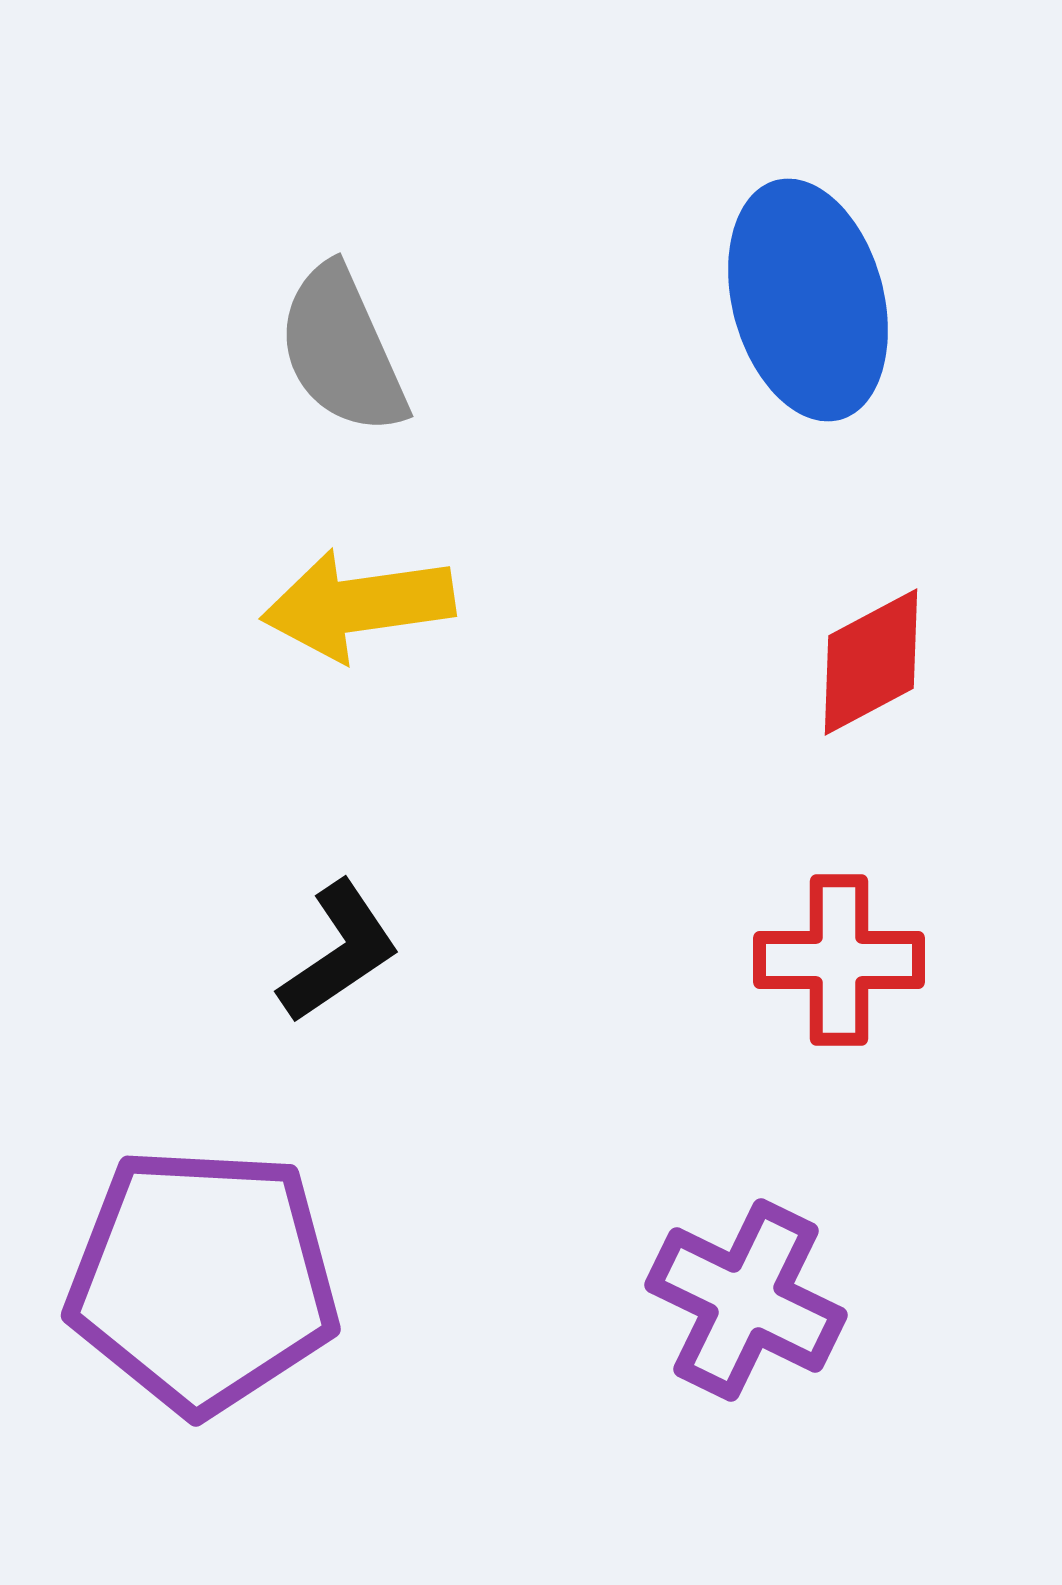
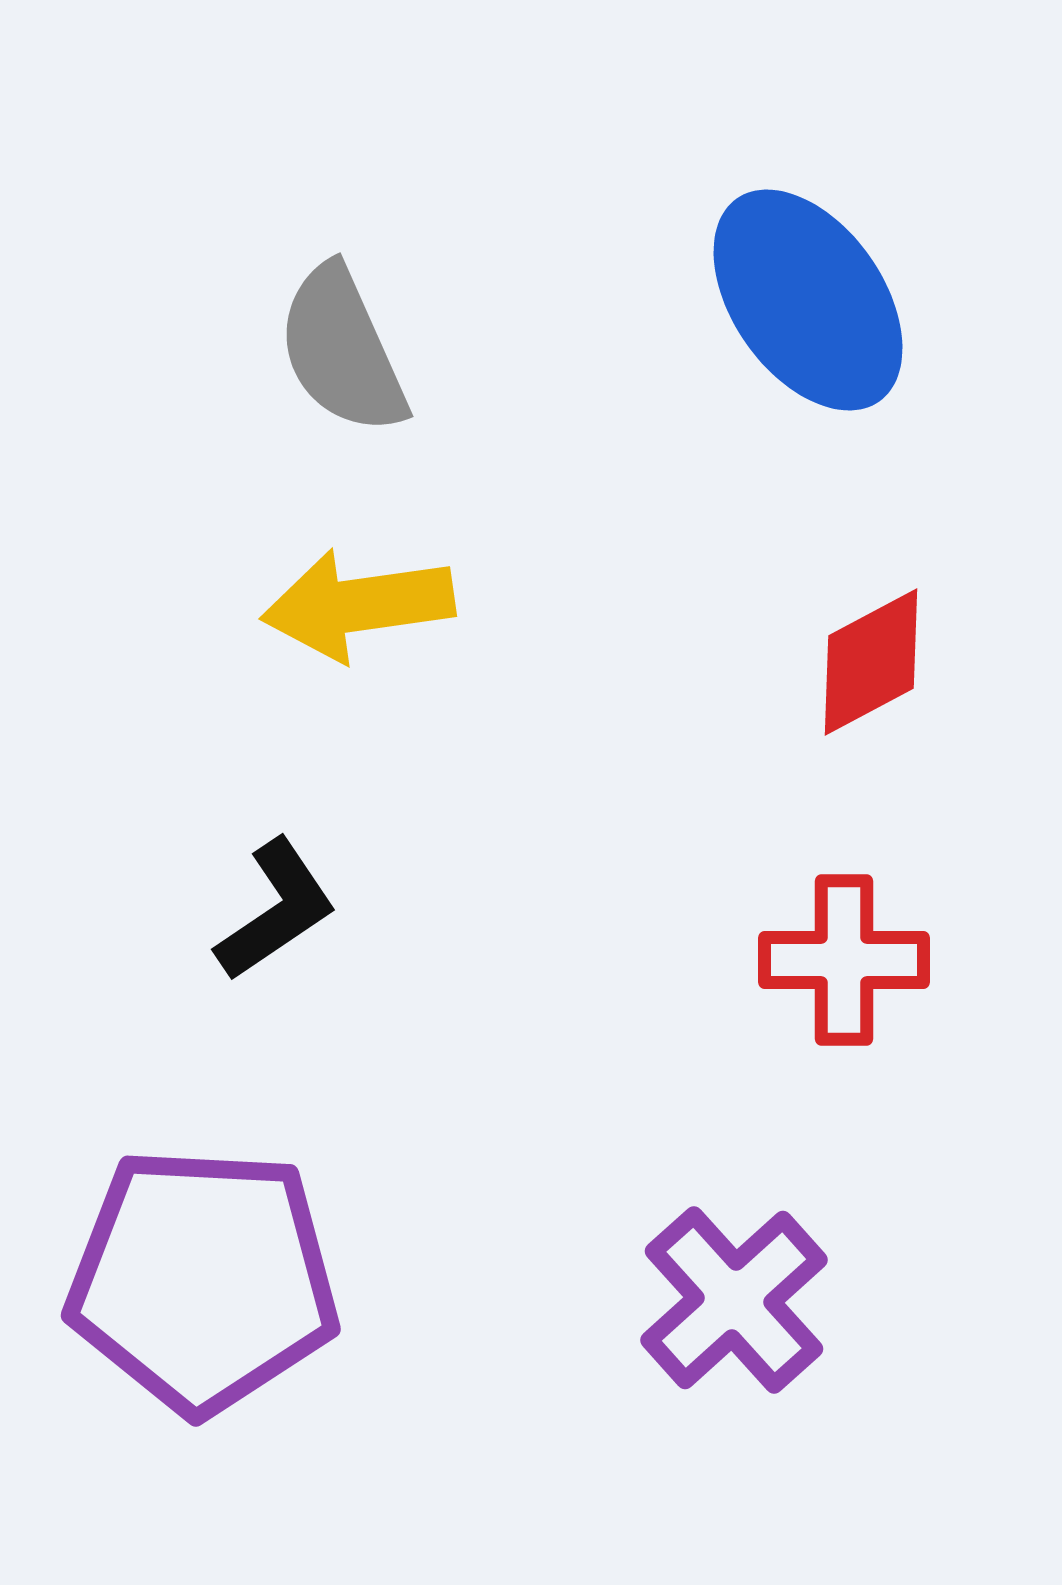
blue ellipse: rotated 20 degrees counterclockwise
black L-shape: moved 63 px left, 42 px up
red cross: moved 5 px right
purple cross: moved 12 px left; rotated 22 degrees clockwise
